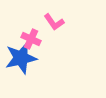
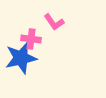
pink cross: rotated 18 degrees counterclockwise
